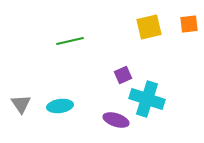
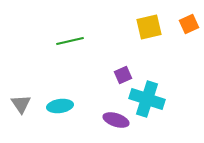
orange square: rotated 18 degrees counterclockwise
